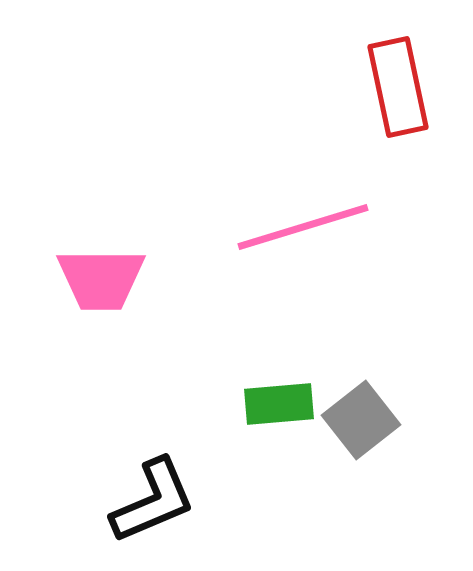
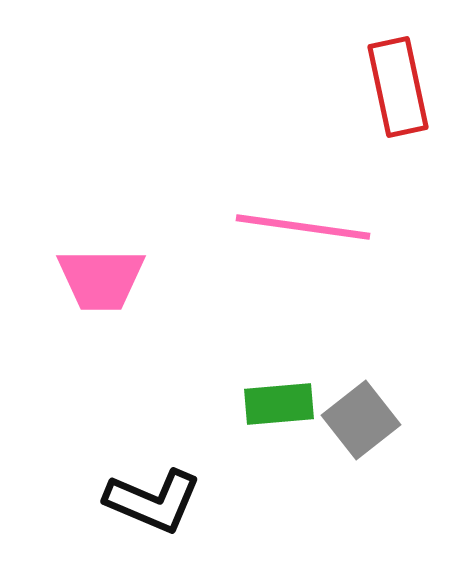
pink line: rotated 25 degrees clockwise
black L-shape: rotated 46 degrees clockwise
